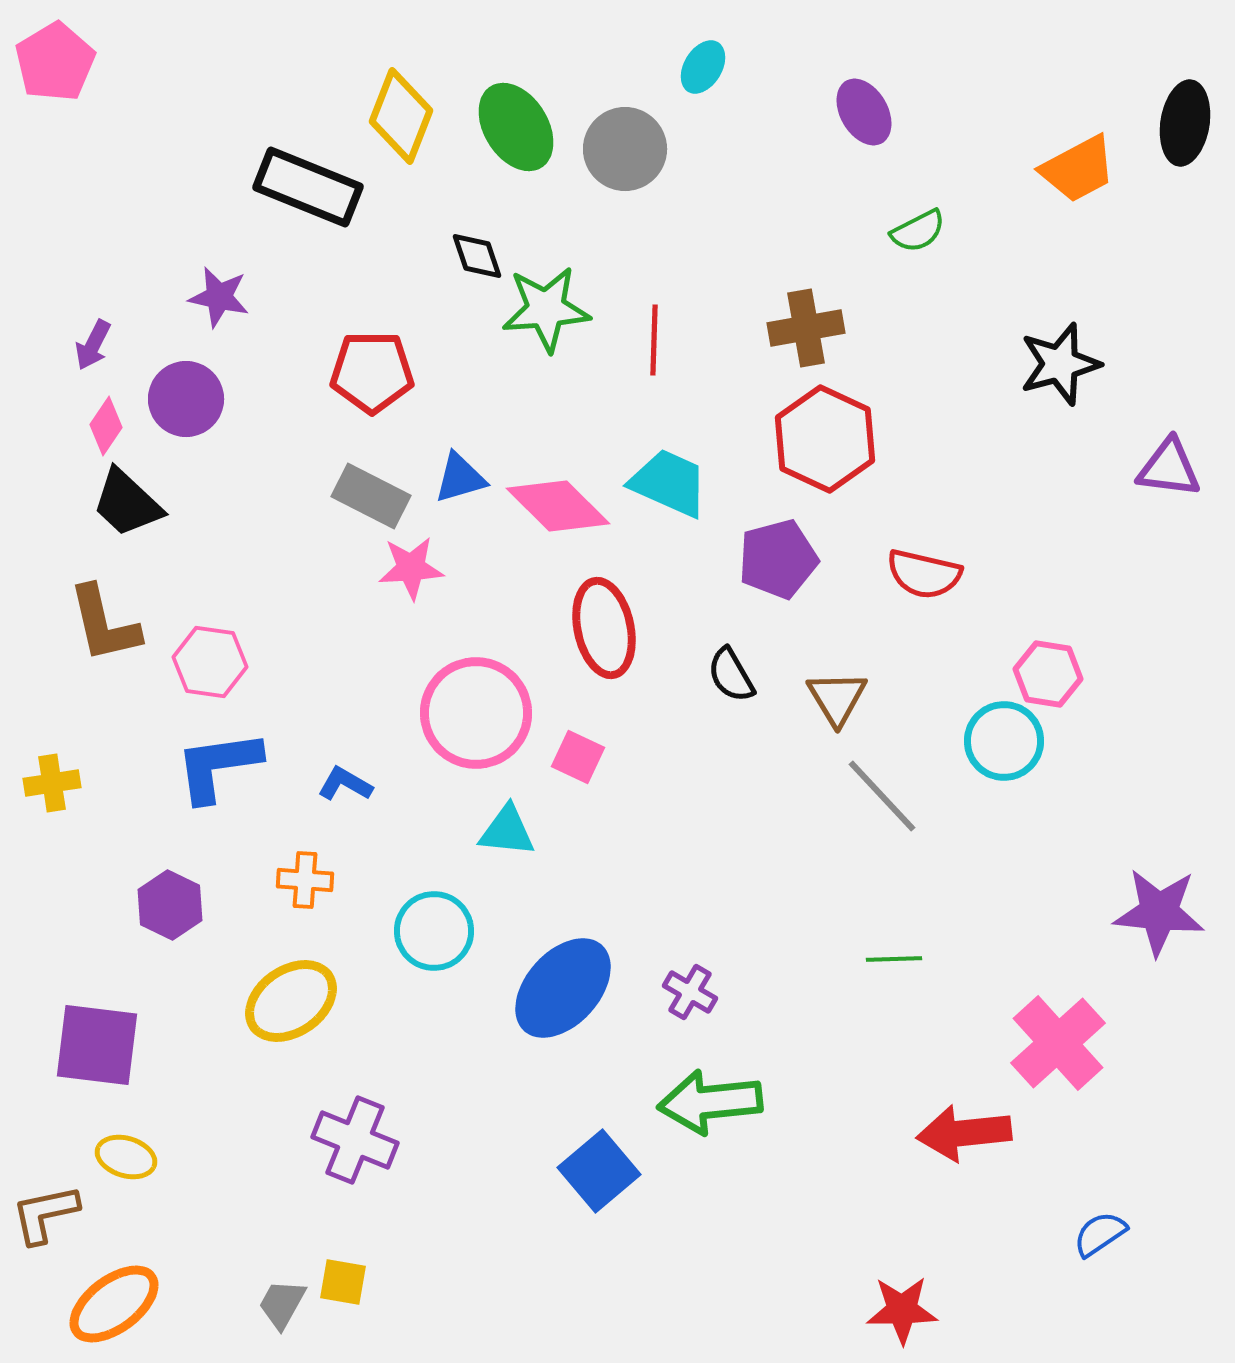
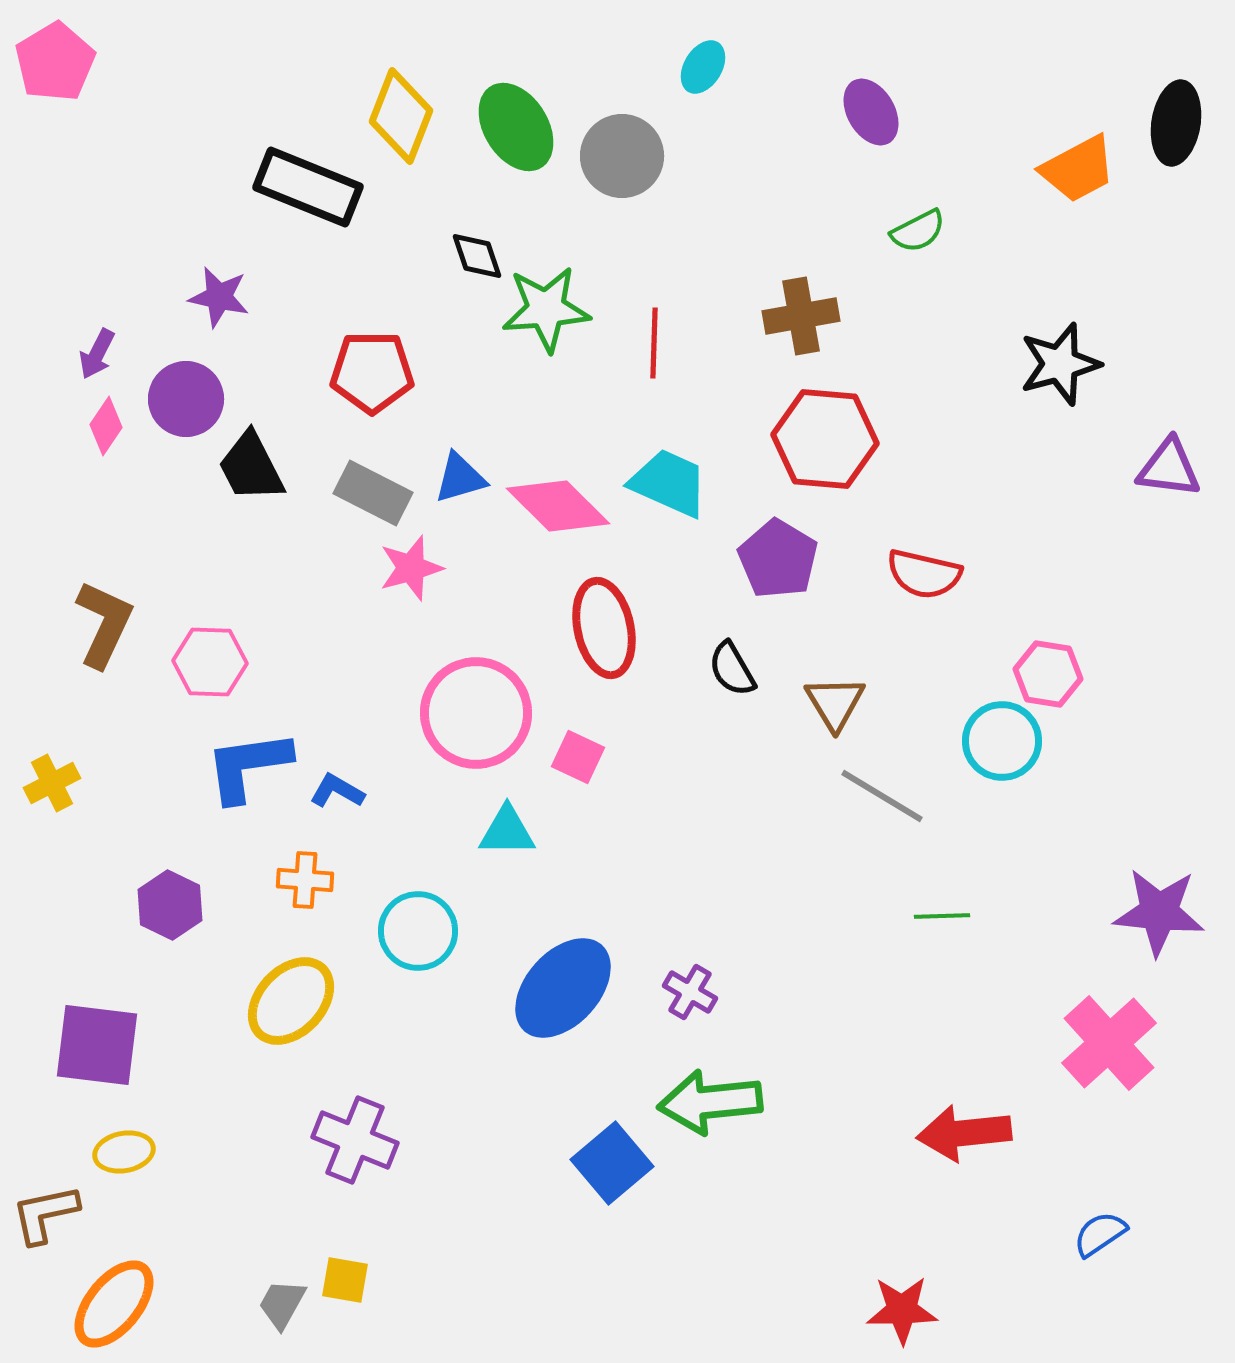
purple ellipse at (864, 112): moved 7 px right
black ellipse at (1185, 123): moved 9 px left
gray circle at (625, 149): moved 3 px left, 7 px down
brown cross at (806, 328): moved 5 px left, 12 px up
red line at (654, 340): moved 3 px down
purple arrow at (93, 345): moved 4 px right, 9 px down
red hexagon at (825, 439): rotated 20 degrees counterclockwise
gray rectangle at (371, 496): moved 2 px right, 3 px up
black trapezoid at (127, 503): moved 124 px right, 36 px up; rotated 20 degrees clockwise
purple pentagon at (778, 559): rotated 26 degrees counterclockwise
pink star at (411, 568): rotated 12 degrees counterclockwise
brown L-shape at (104, 624): rotated 142 degrees counterclockwise
pink hexagon at (210, 662): rotated 6 degrees counterclockwise
black semicircle at (731, 675): moved 1 px right, 6 px up
brown triangle at (837, 698): moved 2 px left, 5 px down
cyan circle at (1004, 741): moved 2 px left
blue L-shape at (218, 766): moved 30 px right
yellow cross at (52, 783): rotated 18 degrees counterclockwise
blue L-shape at (345, 784): moved 8 px left, 7 px down
gray line at (882, 796): rotated 16 degrees counterclockwise
cyan triangle at (507, 831): rotated 6 degrees counterclockwise
cyan circle at (434, 931): moved 16 px left
green line at (894, 959): moved 48 px right, 43 px up
yellow ellipse at (291, 1001): rotated 12 degrees counterclockwise
pink cross at (1058, 1043): moved 51 px right
yellow ellipse at (126, 1157): moved 2 px left, 5 px up; rotated 28 degrees counterclockwise
blue square at (599, 1171): moved 13 px right, 8 px up
yellow square at (343, 1282): moved 2 px right, 2 px up
orange ellipse at (114, 1304): rotated 14 degrees counterclockwise
